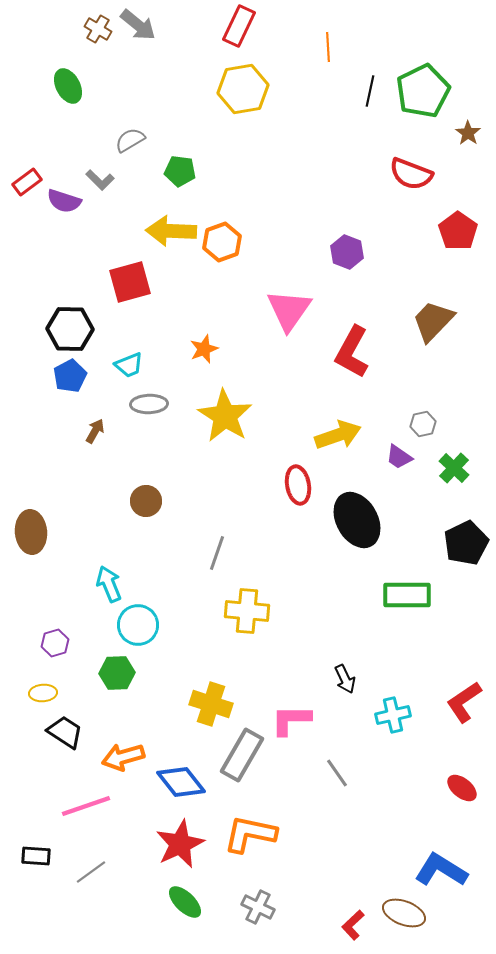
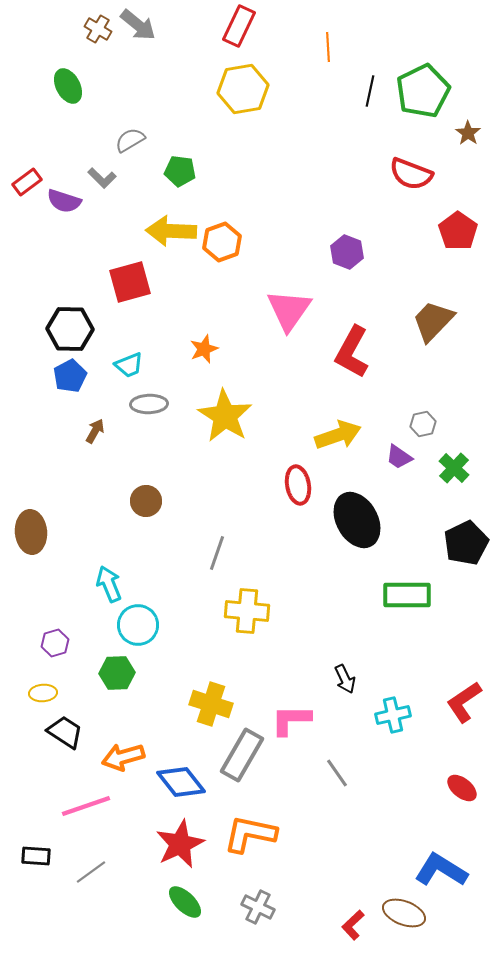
gray L-shape at (100, 180): moved 2 px right, 2 px up
